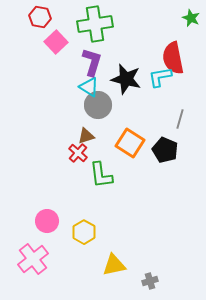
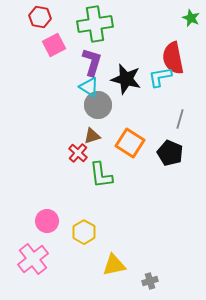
pink square: moved 2 px left, 3 px down; rotated 15 degrees clockwise
brown triangle: moved 6 px right
black pentagon: moved 5 px right, 3 px down
